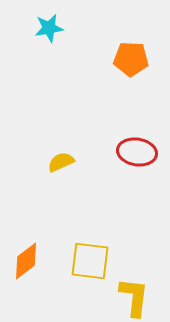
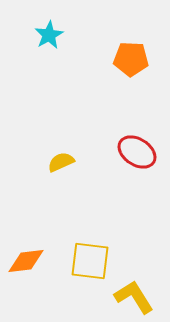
cyan star: moved 7 px down; rotated 20 degrees counterclockwise
red ellipse: rotated 24 degrees clockwise
orange diamond: rotated 30 degrees clockwise
yellow L-shape: rotated 39 degrees counterclockwise
